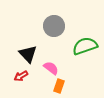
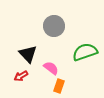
green semicircle: moved 6 px down
